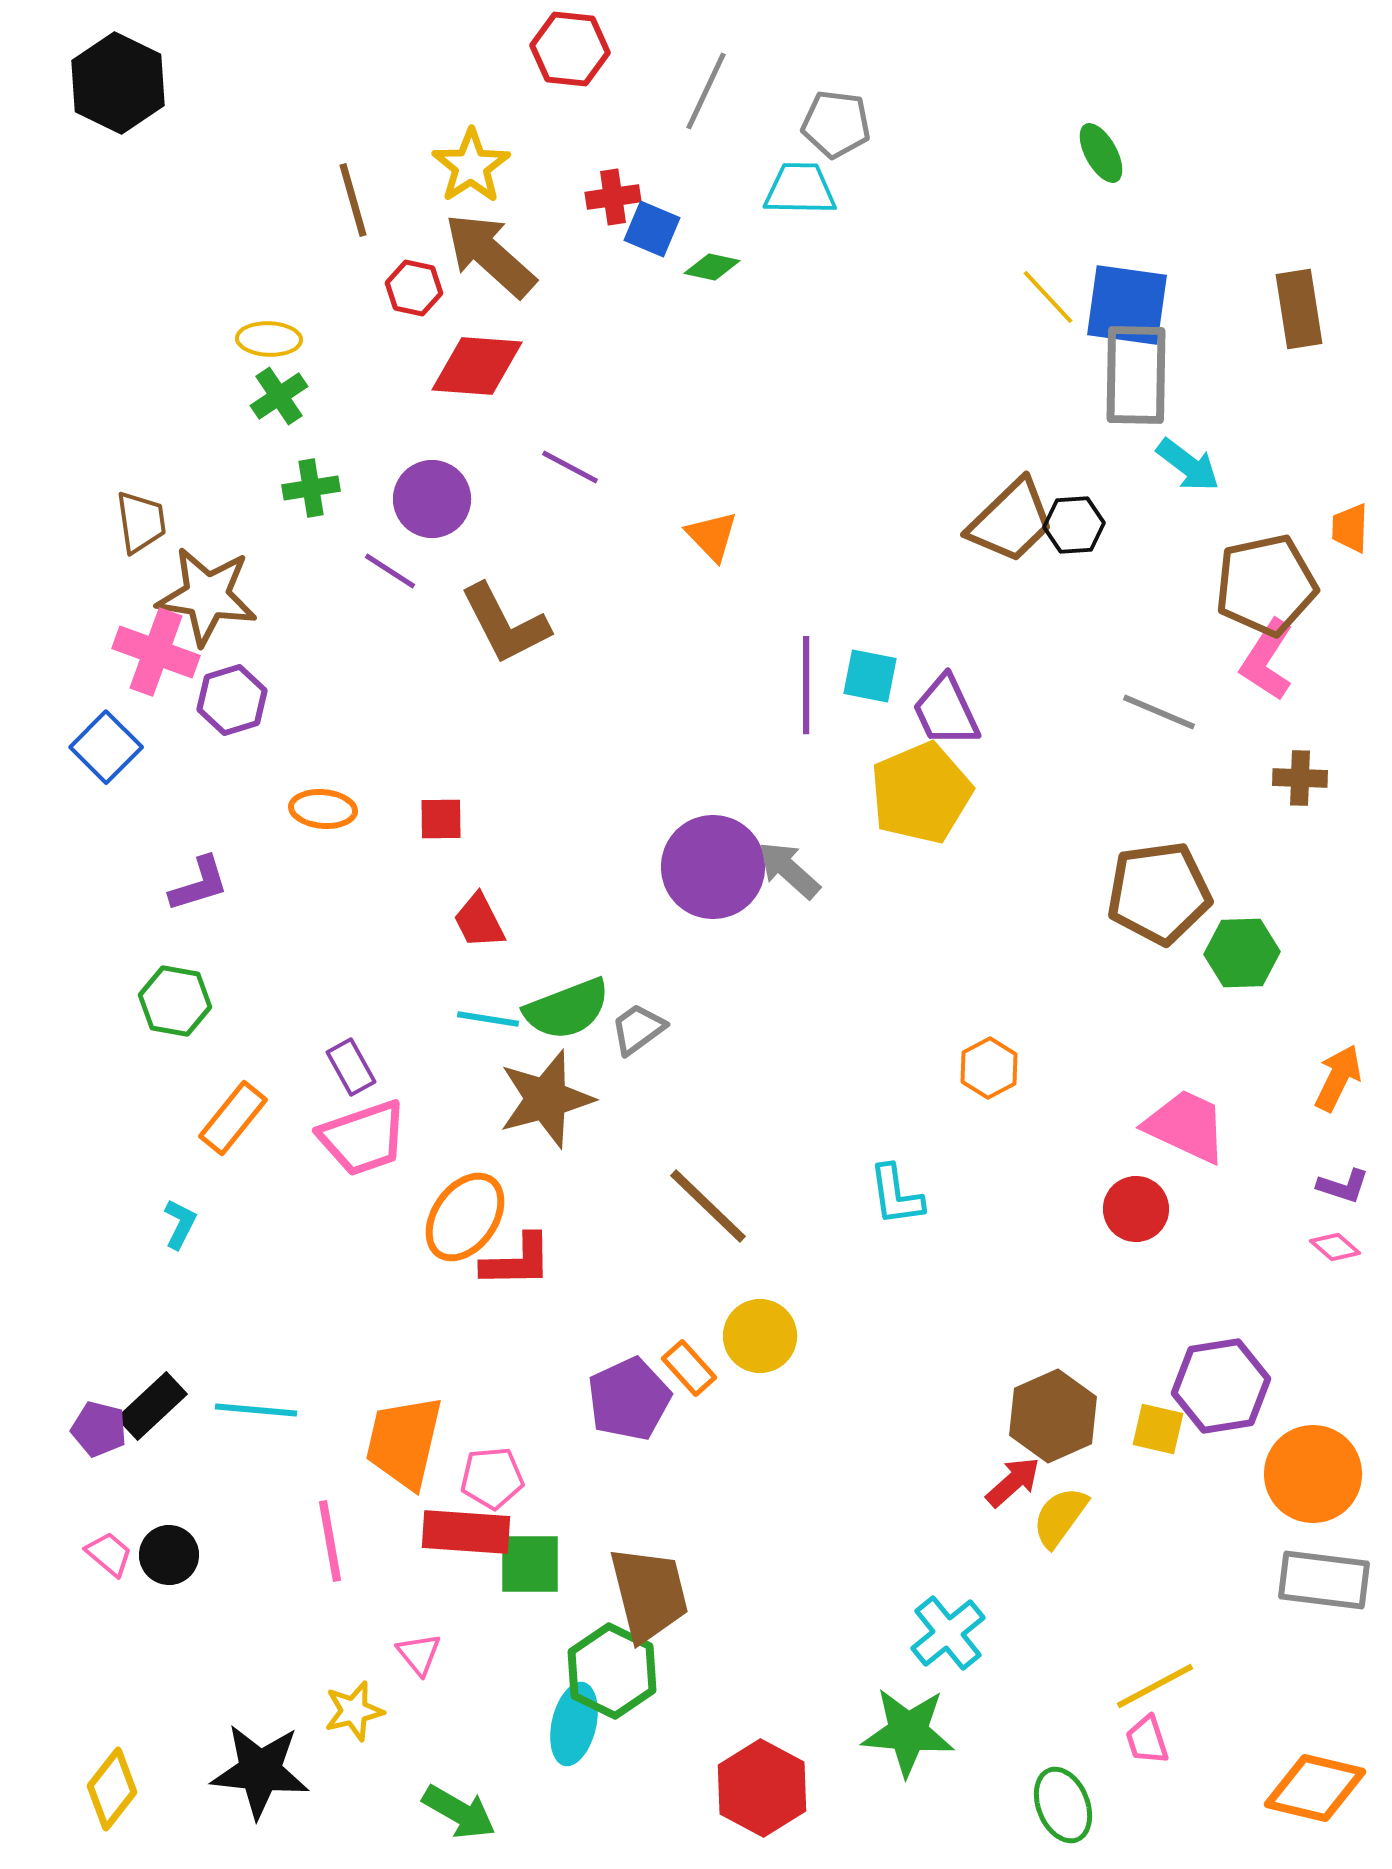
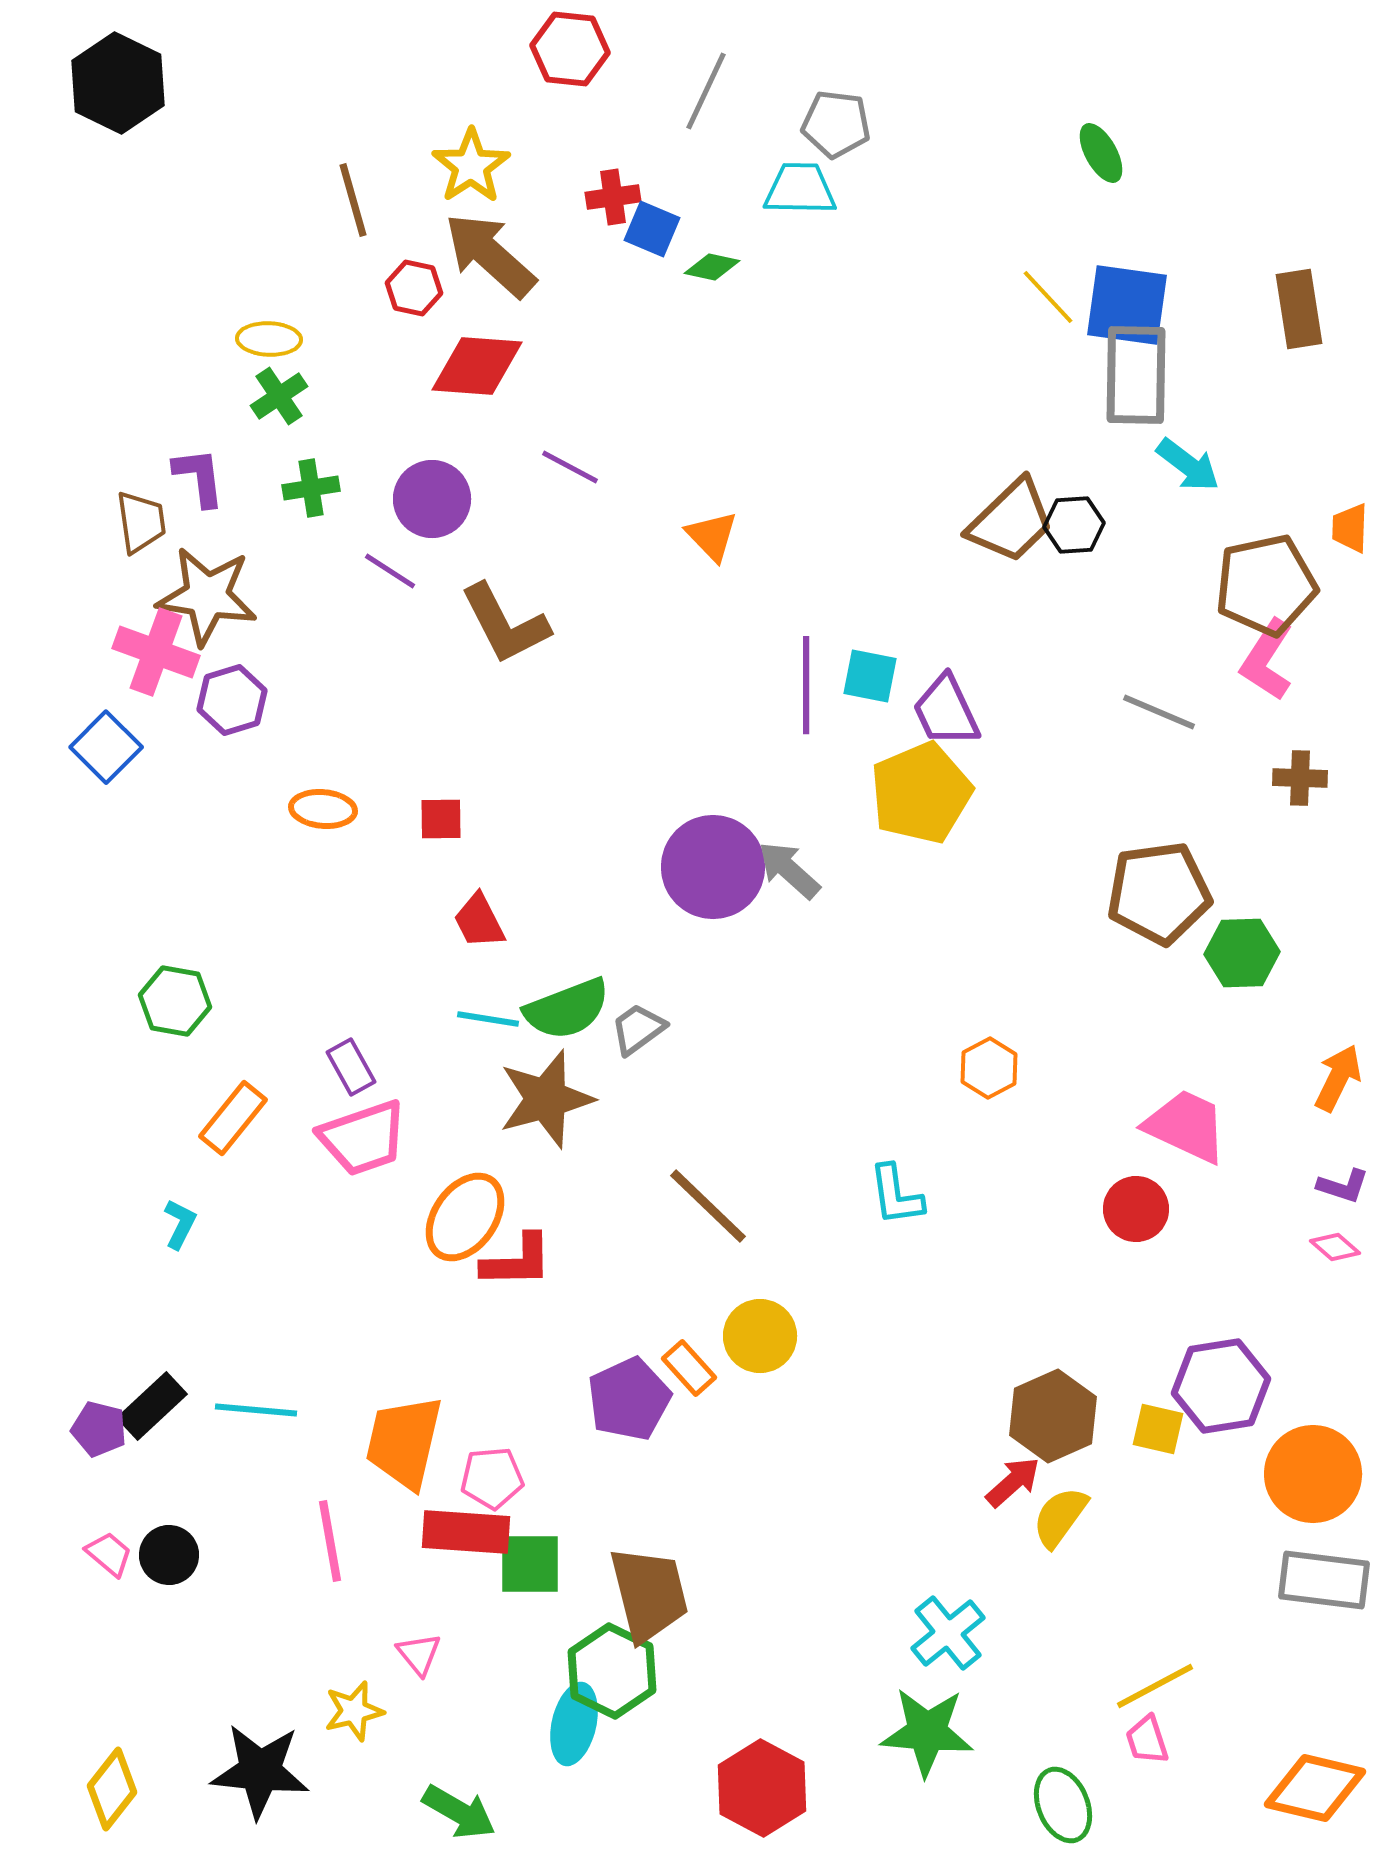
purple L-shape at (199, 884): moved 407 px up; rotated 80 degrees counterclockwise
green star at (908, 1732): moved 19 px right
